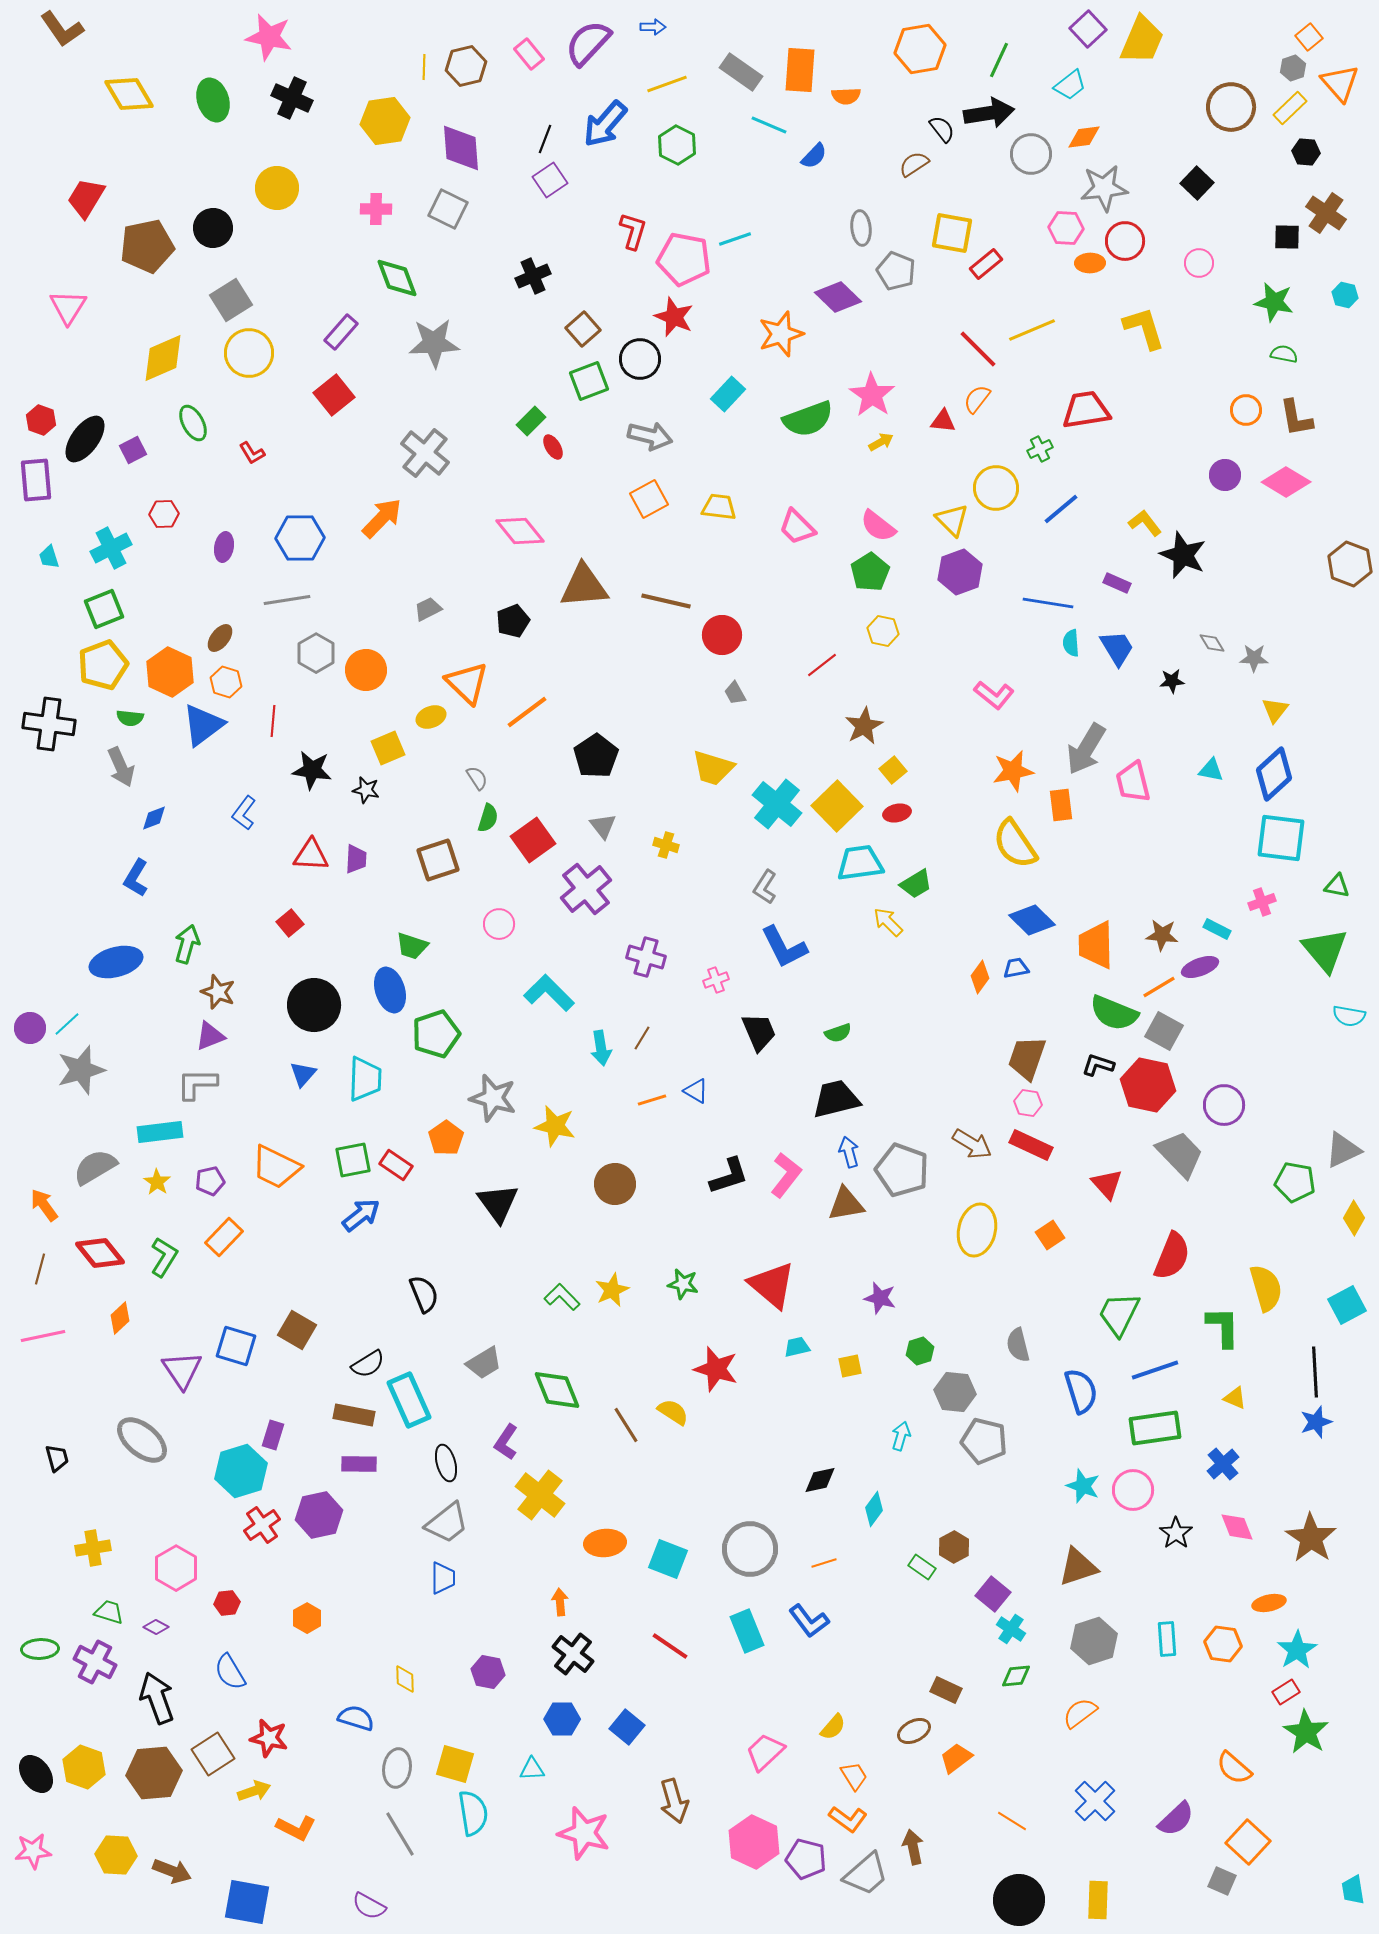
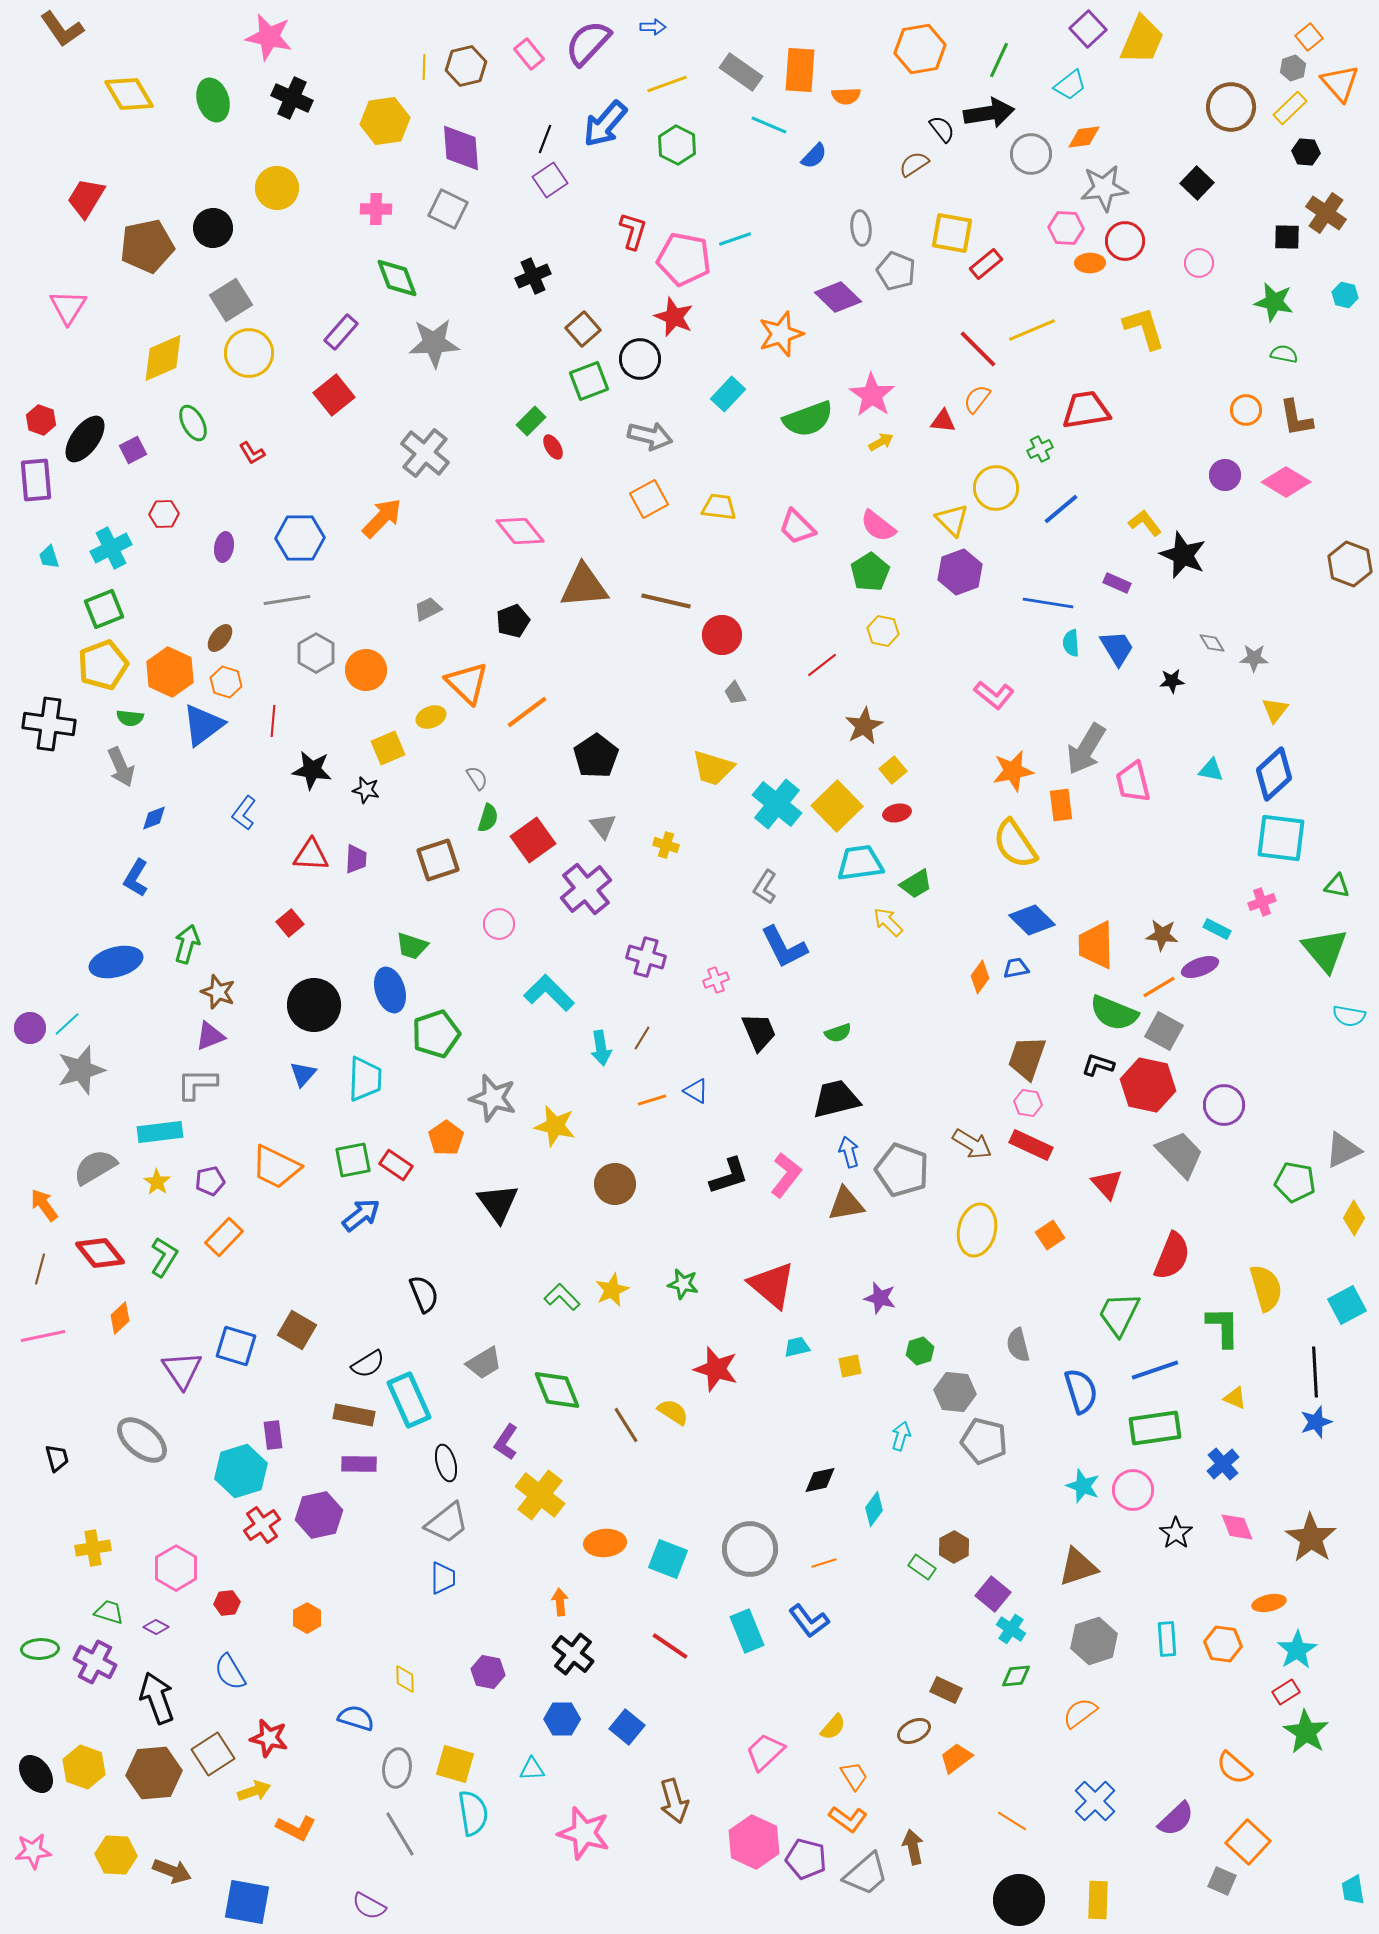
purple rectangle at (273, 1435): rotated 24 degrees counterclockwise
